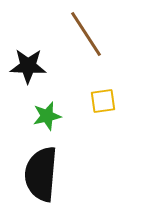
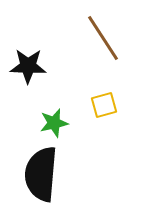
brown line: moved 17 px right, 4 px down
yellow square: moved 1 px right, 4 px down; rotated 8 degrees counterclockwise
green star: moved 7 px right, 7 px down
